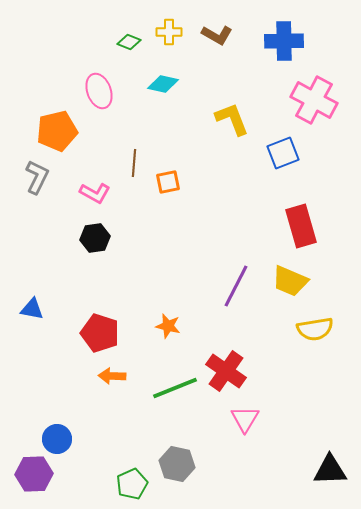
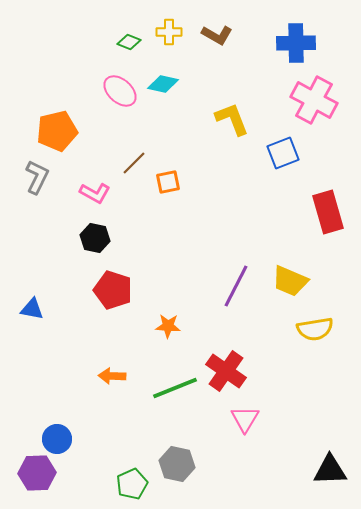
blue cross: moved 12 px right, 2 px down
pink ellipse: moved 21 px right; rotated 28 degrees counterclockwise
brown line: rotated 40 degrees clockwise
red rectangle: moved 27 px right, 14 px up
black hexagon: rotated 20 degrees clockwise
orange star: rotated 10 degrees counterclockwise
red pentagon: moved 13 px right, 43 px up
purple hexagon: moved 3 px right, 1 px up
